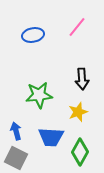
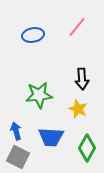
yellow star: moved 3 px up; rotated 30 degrees counterclockwise
green diamond: moved 7 px right, 4 px up
gray square: moved 2 px right, 1 px up
